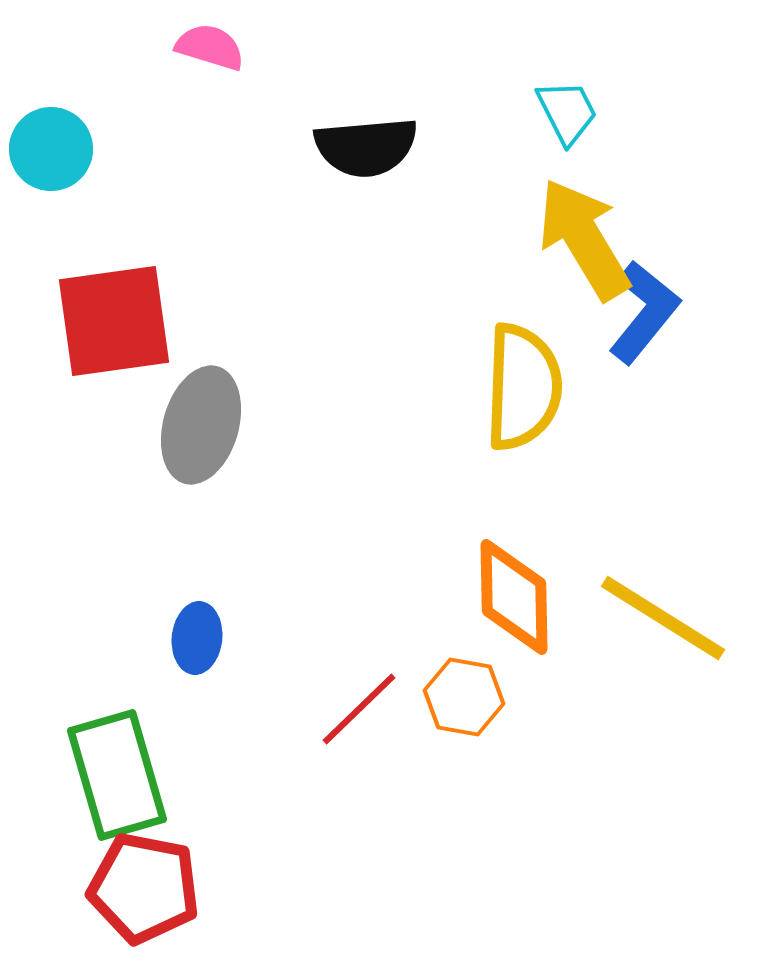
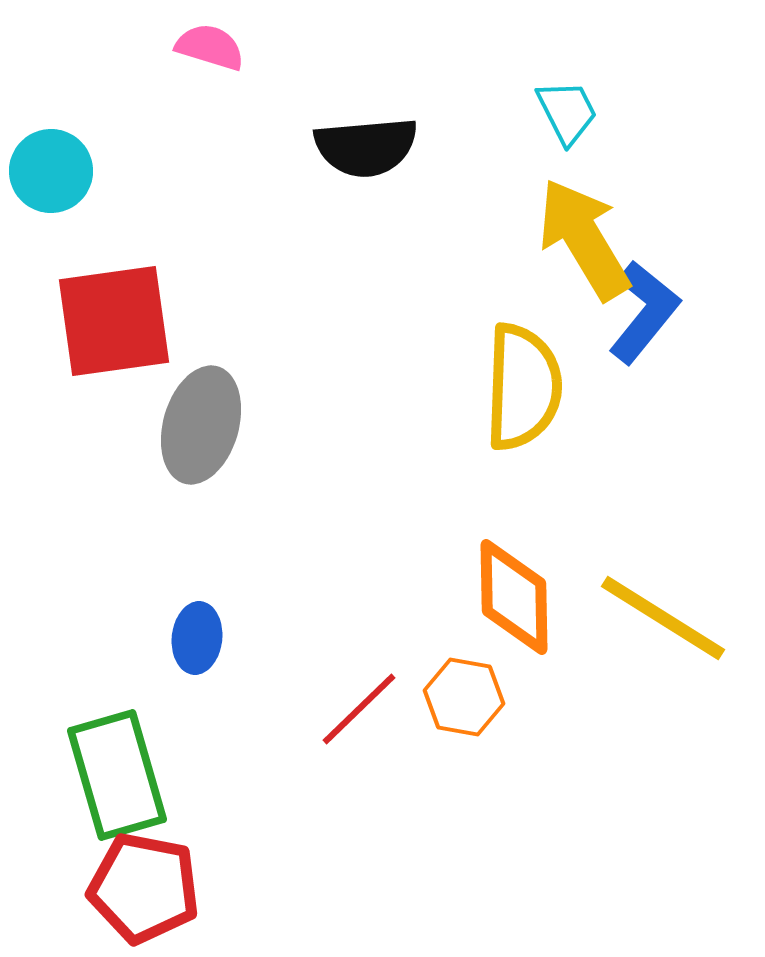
cyan circle: moved 22 px down
